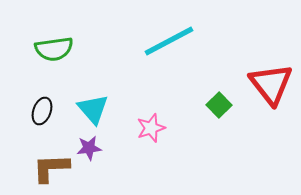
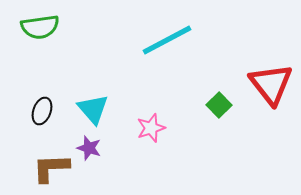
cyan line: moved 2 px left, 1 px up
green semicircle: moved 14 px left, 22 px up
purple star: rotated 25 degrees clockwise
